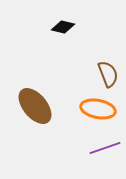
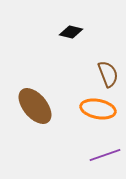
black diamond: moved 8 px right, 5 px down
purple line: moved 7 px down
